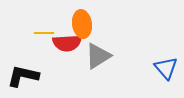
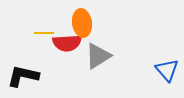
orange ellipse: moved 1 px up
blue triangle: moved 1 px right, 2 px down
